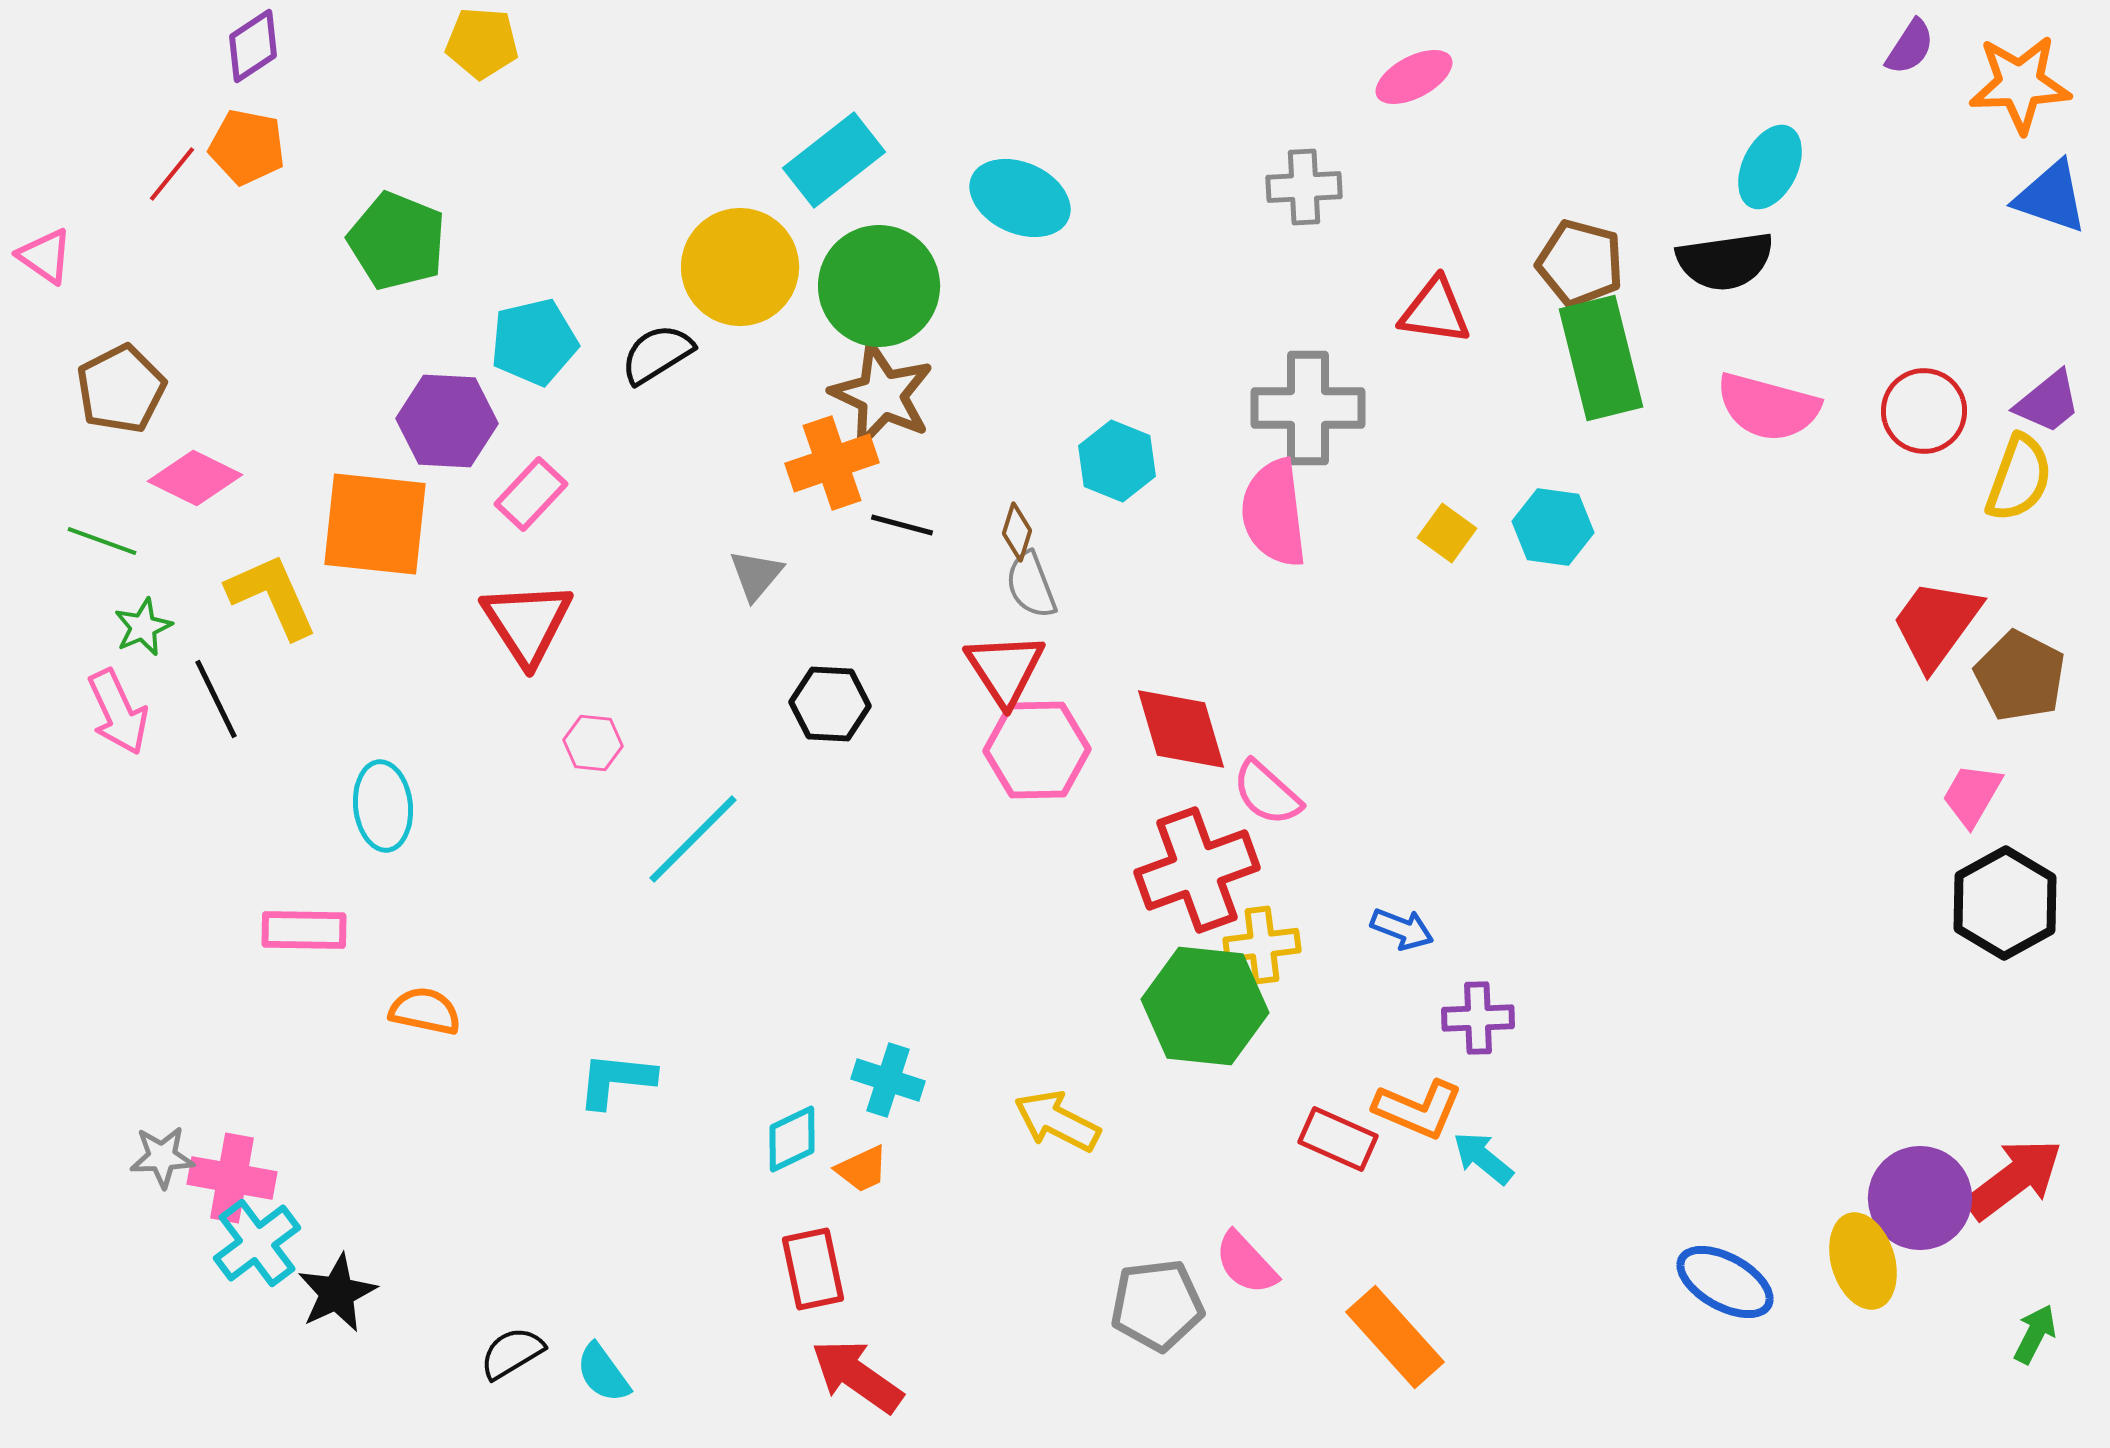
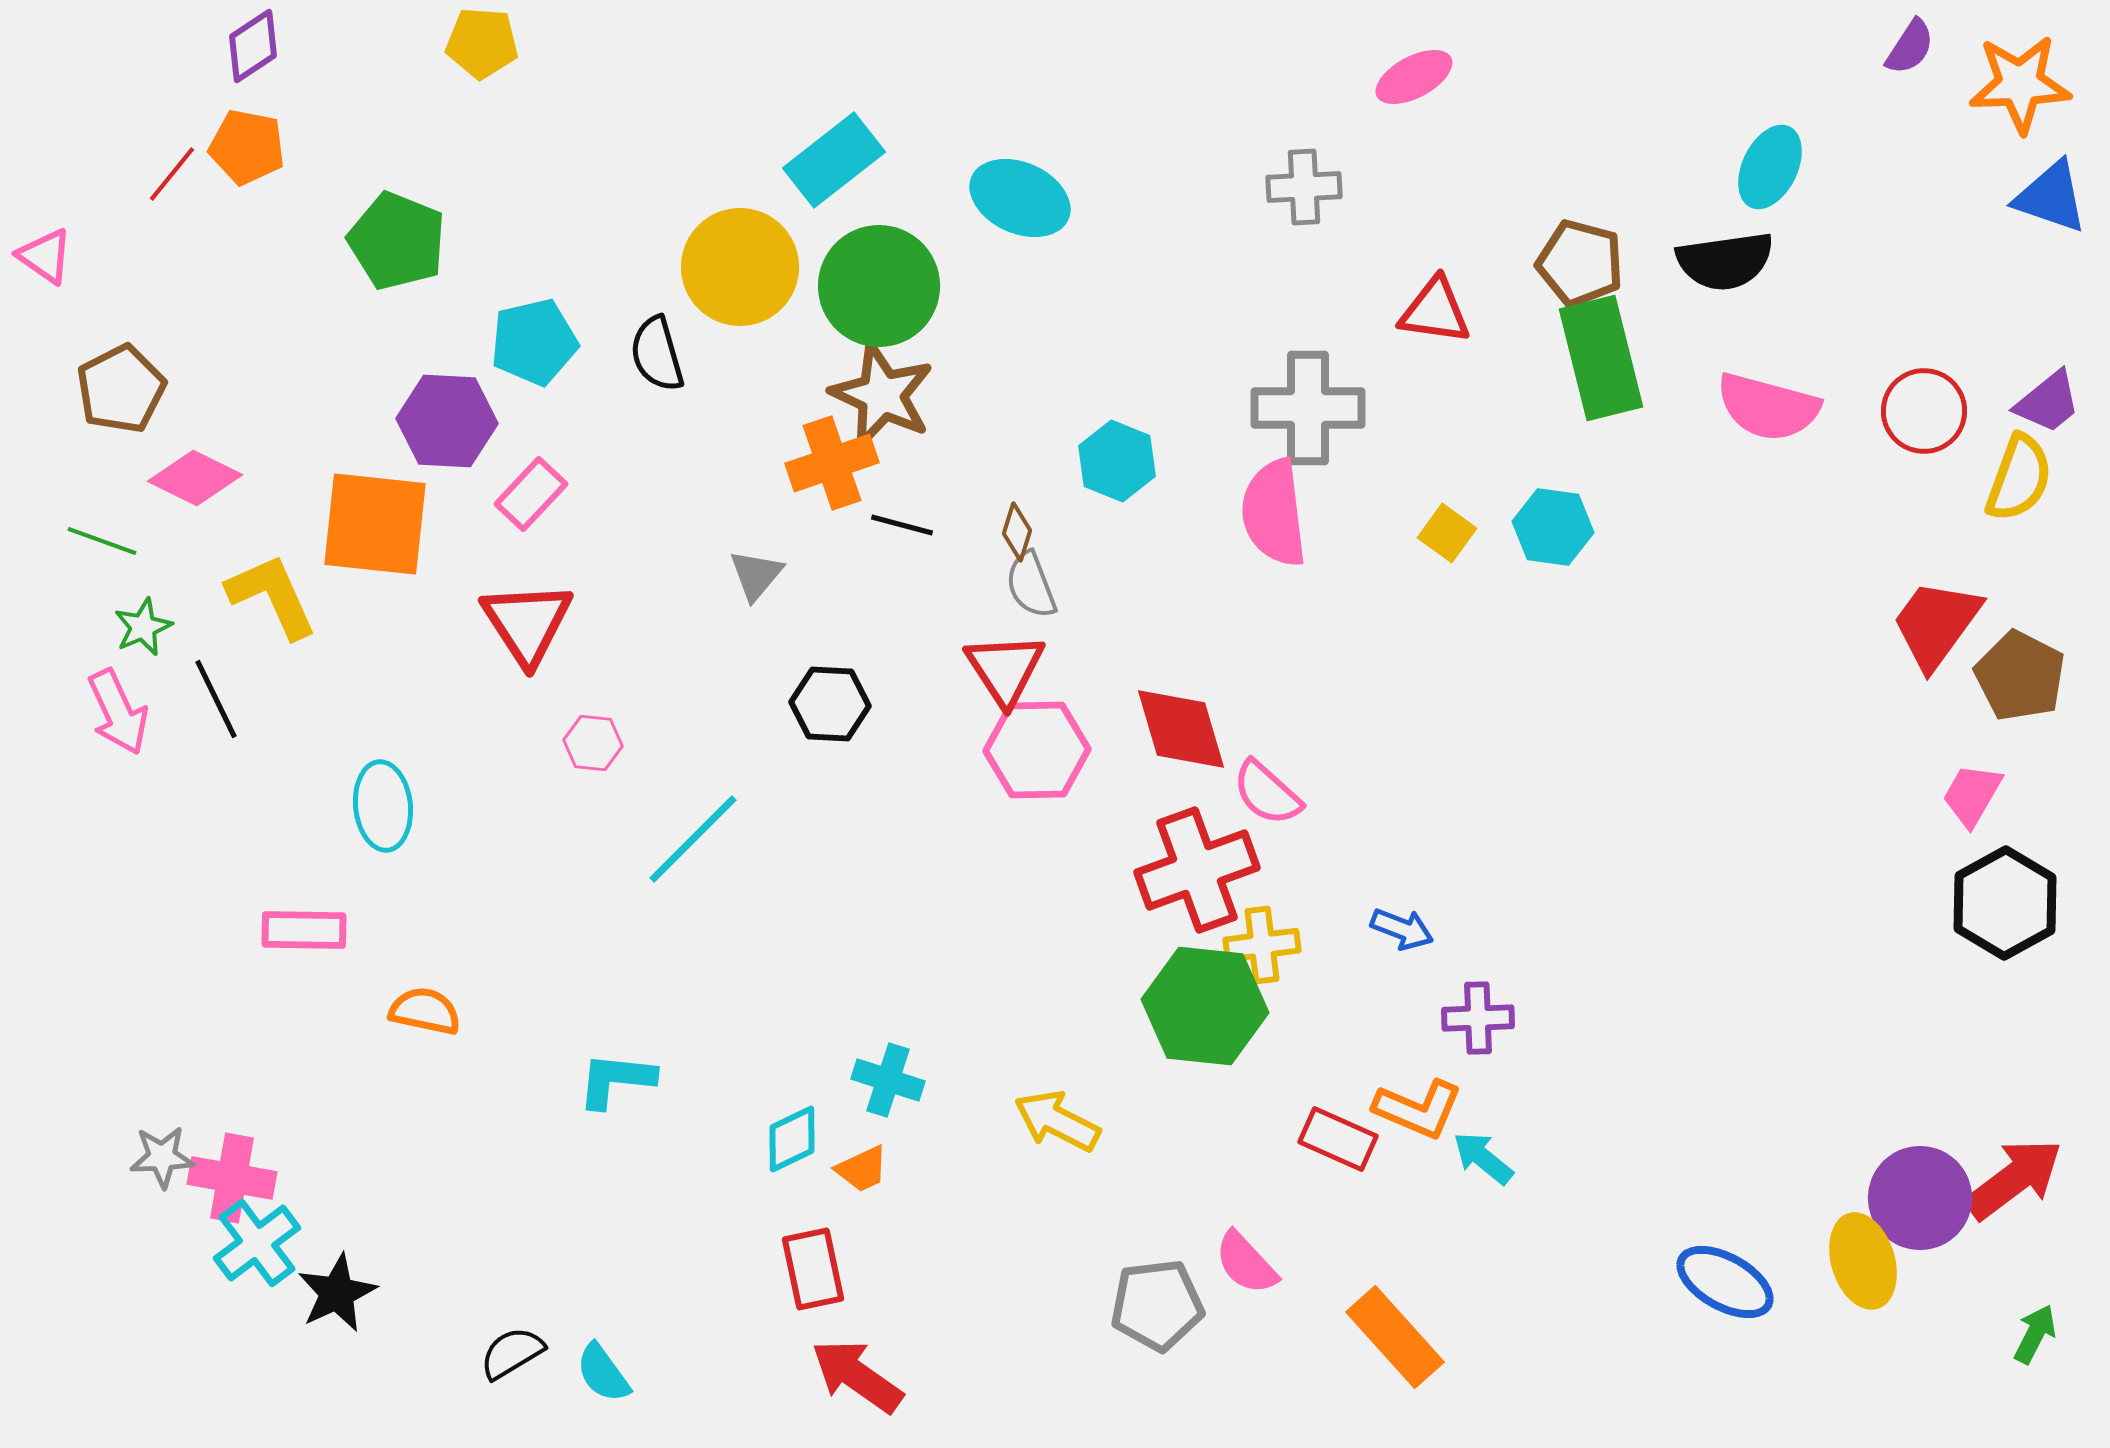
black semicircle at (657, 354): rotated 74 degrees counterclockwise
